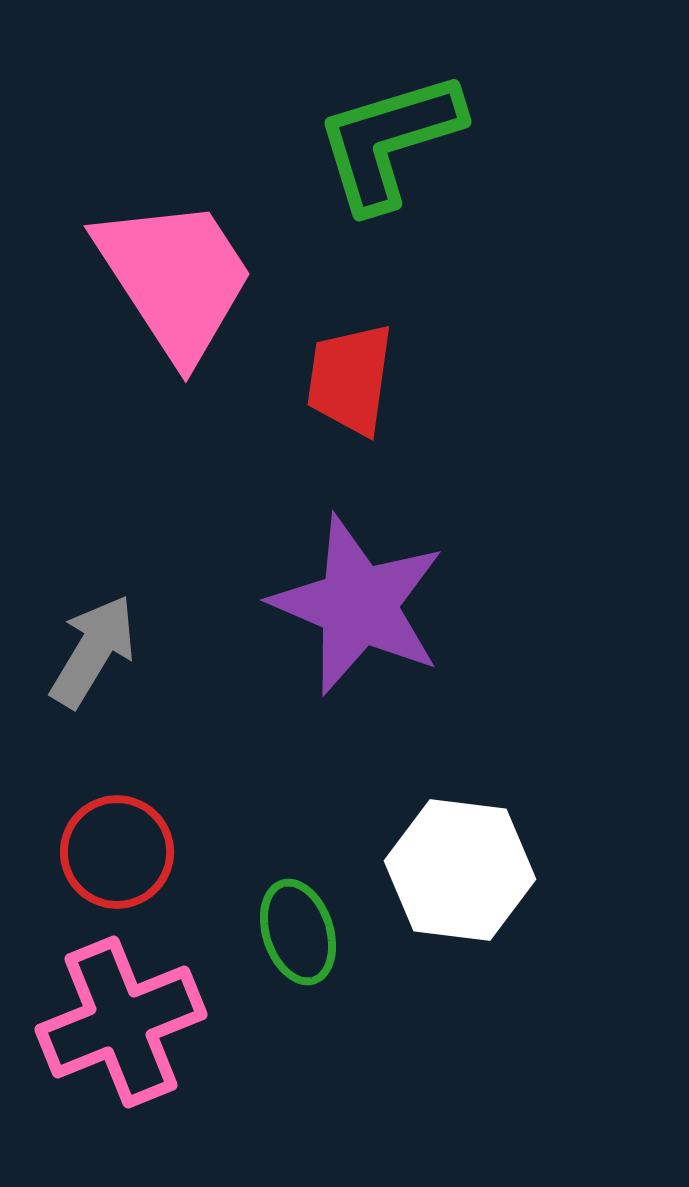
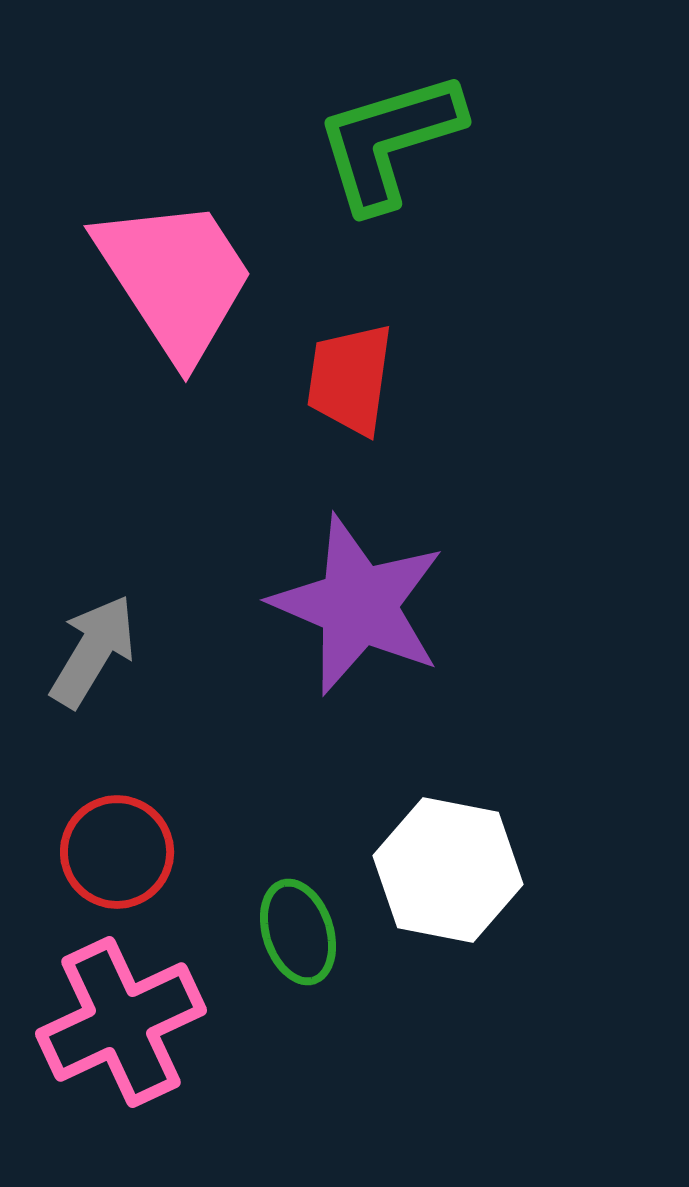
white hexagon: moved 12 px left; rotated 4 degrees clockwise
pink cross: rotated 3 degrees counterclockwise
